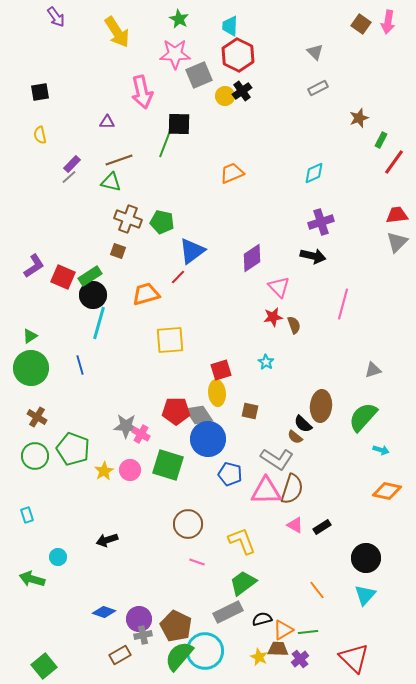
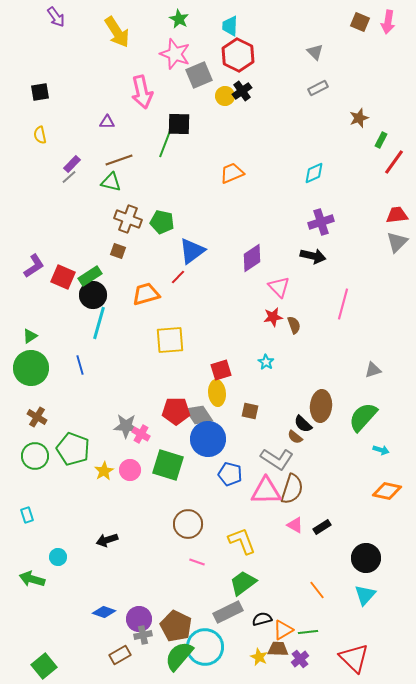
brown square at (361, 24): moved 1 px left, 2 px up; rotated 12 degrees counterclockwise
pink star at (175, 54): rotated 20 degrees clockwise
cyan circle at (205, 651): moved 4 px up
